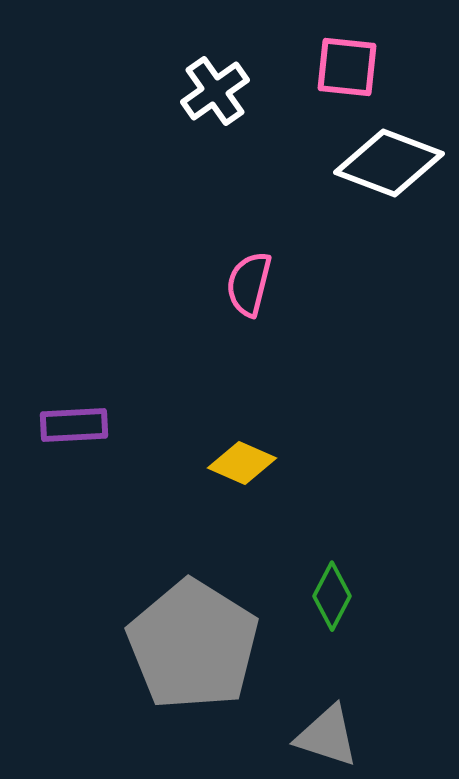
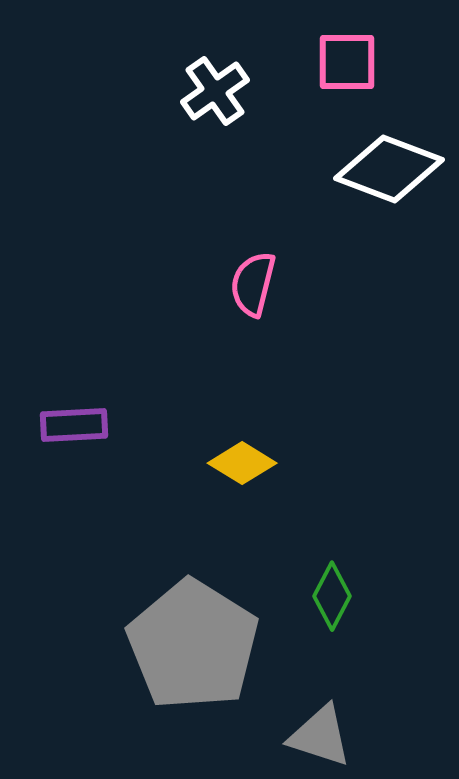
pink square: moved 5 px up; rotated 6 degrees counterclockwise
white diamond: moved 6 px down
pink semicircle: moved 4 px right
yellow diamond: rotated 8 degrees clockwise
gray triangle: moved 7 px left
